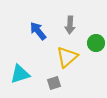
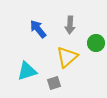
blue arrow: moved 2 px up
cyan triangle: moved 7 px right, 3 px up
